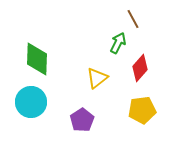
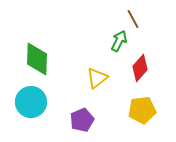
green arrow: moved 1 px right, 2 px up
purple pentagon: rotated 10 degrees clockwise
